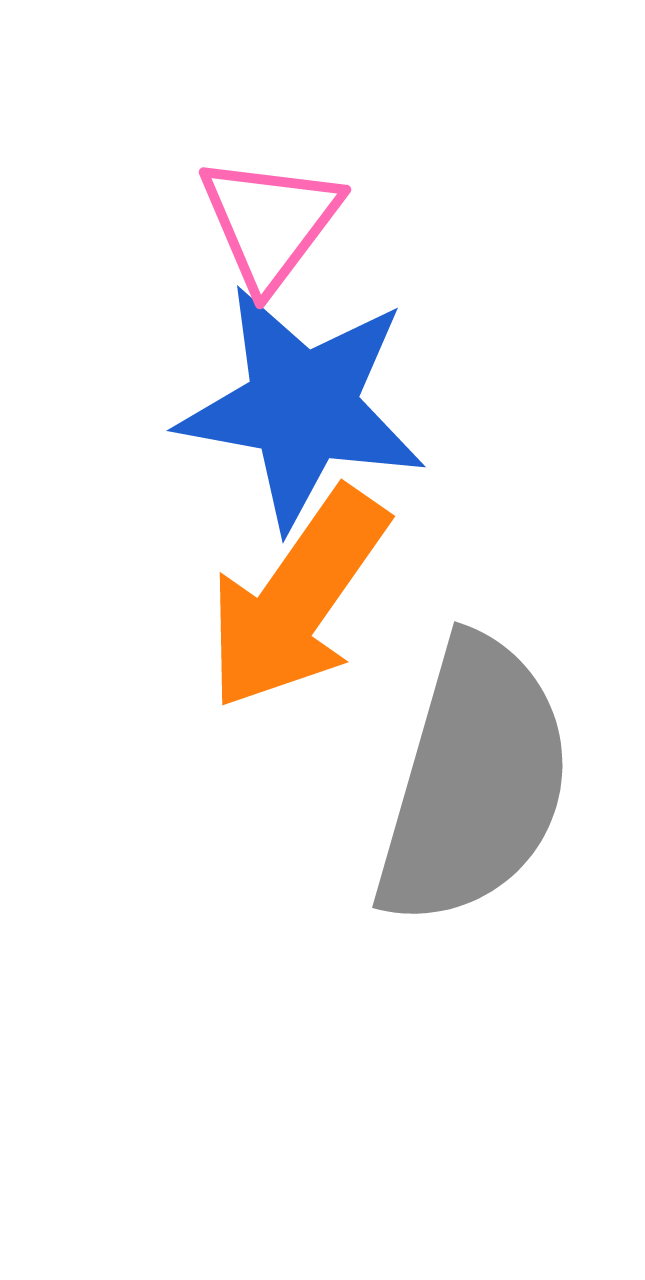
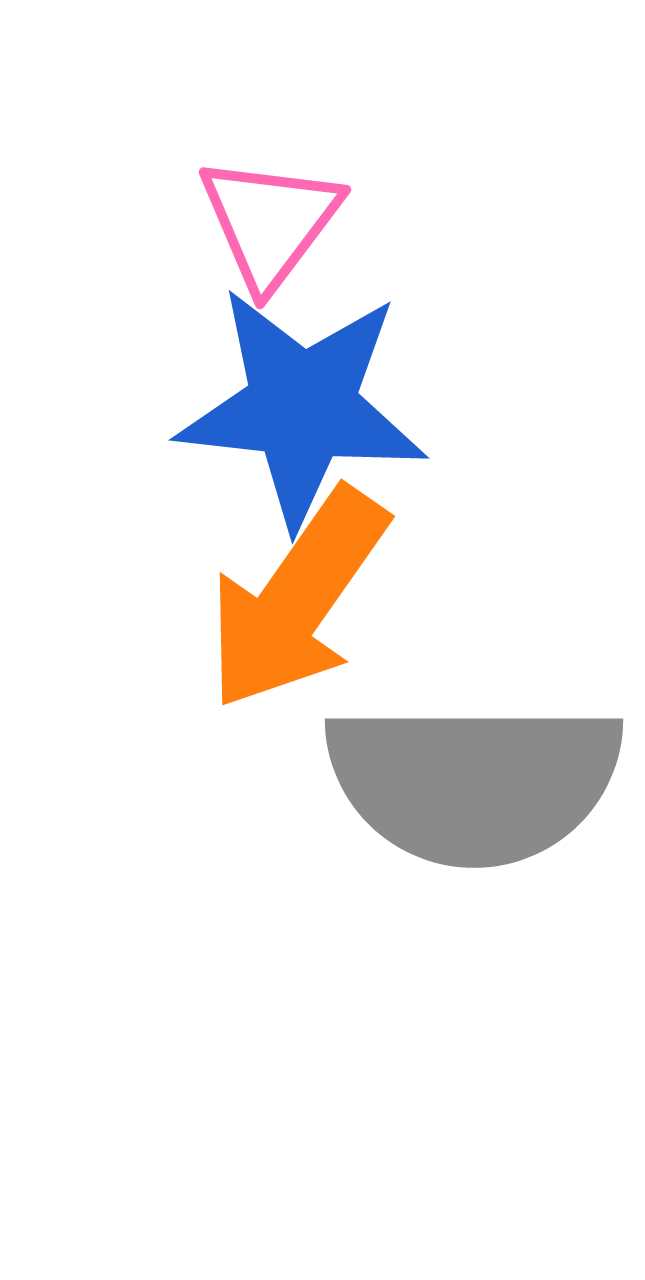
blue star: rotated 4 degrees counterclockwise
gray semicircle: rotated 74 degrees clockwise
